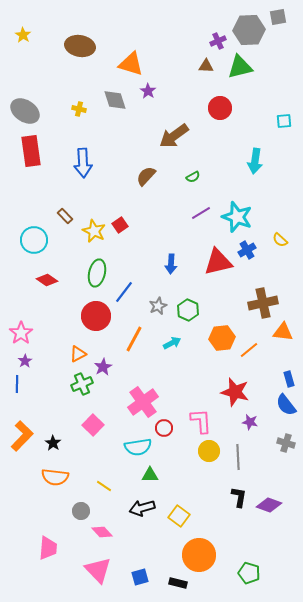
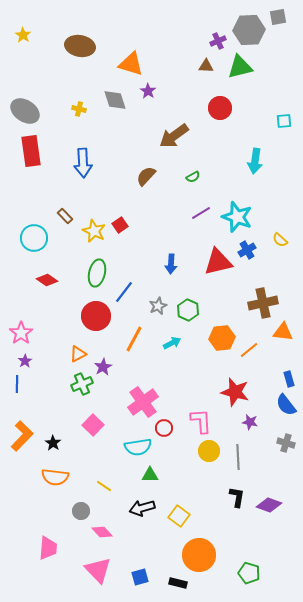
cyan circle at (34, 240): moved 2 px up
black L-shape at (239, 497): moved 2 px left
